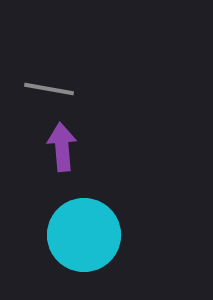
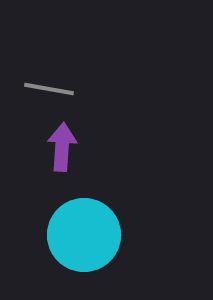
purple arrow: rotated 9 degrees clockwise
